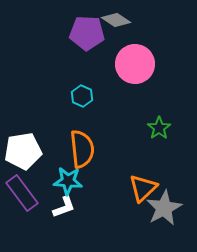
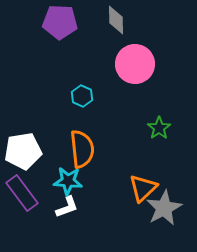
gray diamond: rotated 56 degrees clockwise
purple pentagon: moved 27 px left, 11 px up
white L-shape: moved 3 px right
